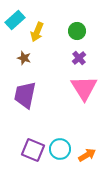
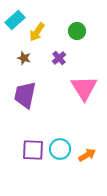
yellow arrow: rotated 12 degrees clockwise
purple cross: moved 20 px left
purple square: rotated 20 degrees counterclockwise
